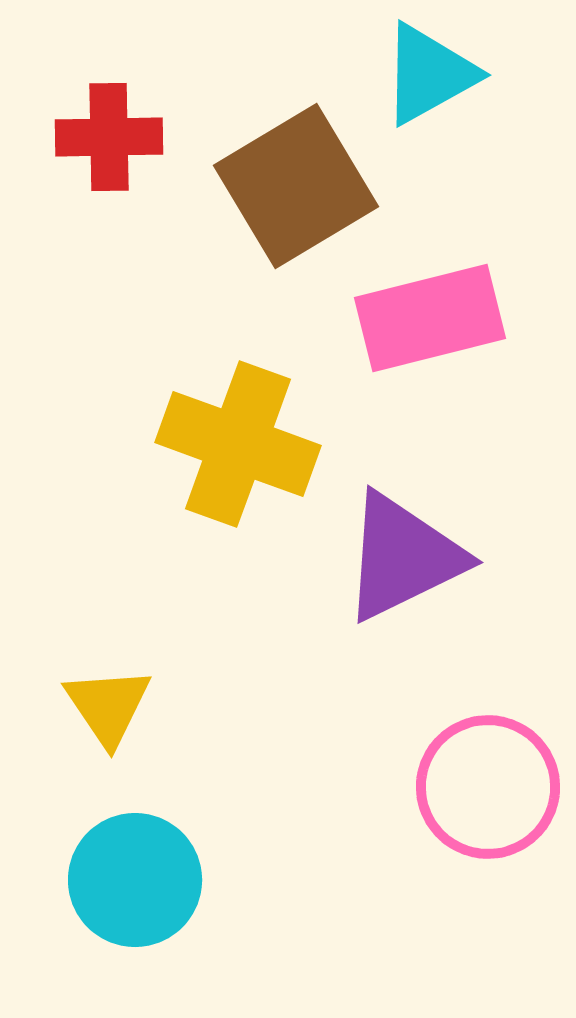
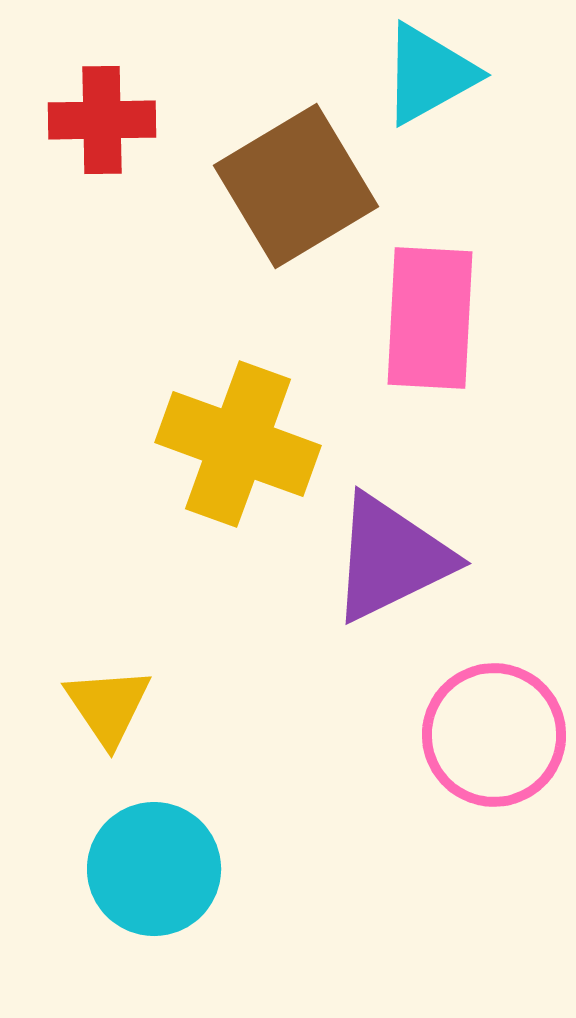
red cross: moved 7 px left, 17 px up
pink rectangle: rotated 73 degrees counterclockwise
purple triangle: moved 12 px left, 1 px down
pink circle: moved 6 px right, 52 px up
cyan circle: moved 19 px right, 11 px up
